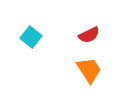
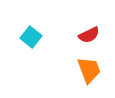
orange trapezoid: rotated 12 degrees clockwise
